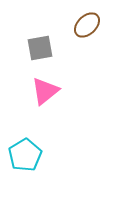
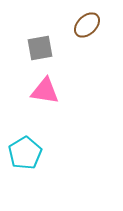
pink triangle: rotated 48 degrees clockwise
cyan pentagon: moved 2 px up
